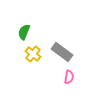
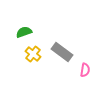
green semicircle: rotated 49 degrees clockwise
pink semicircle: moved 16 px right, 7 px up
